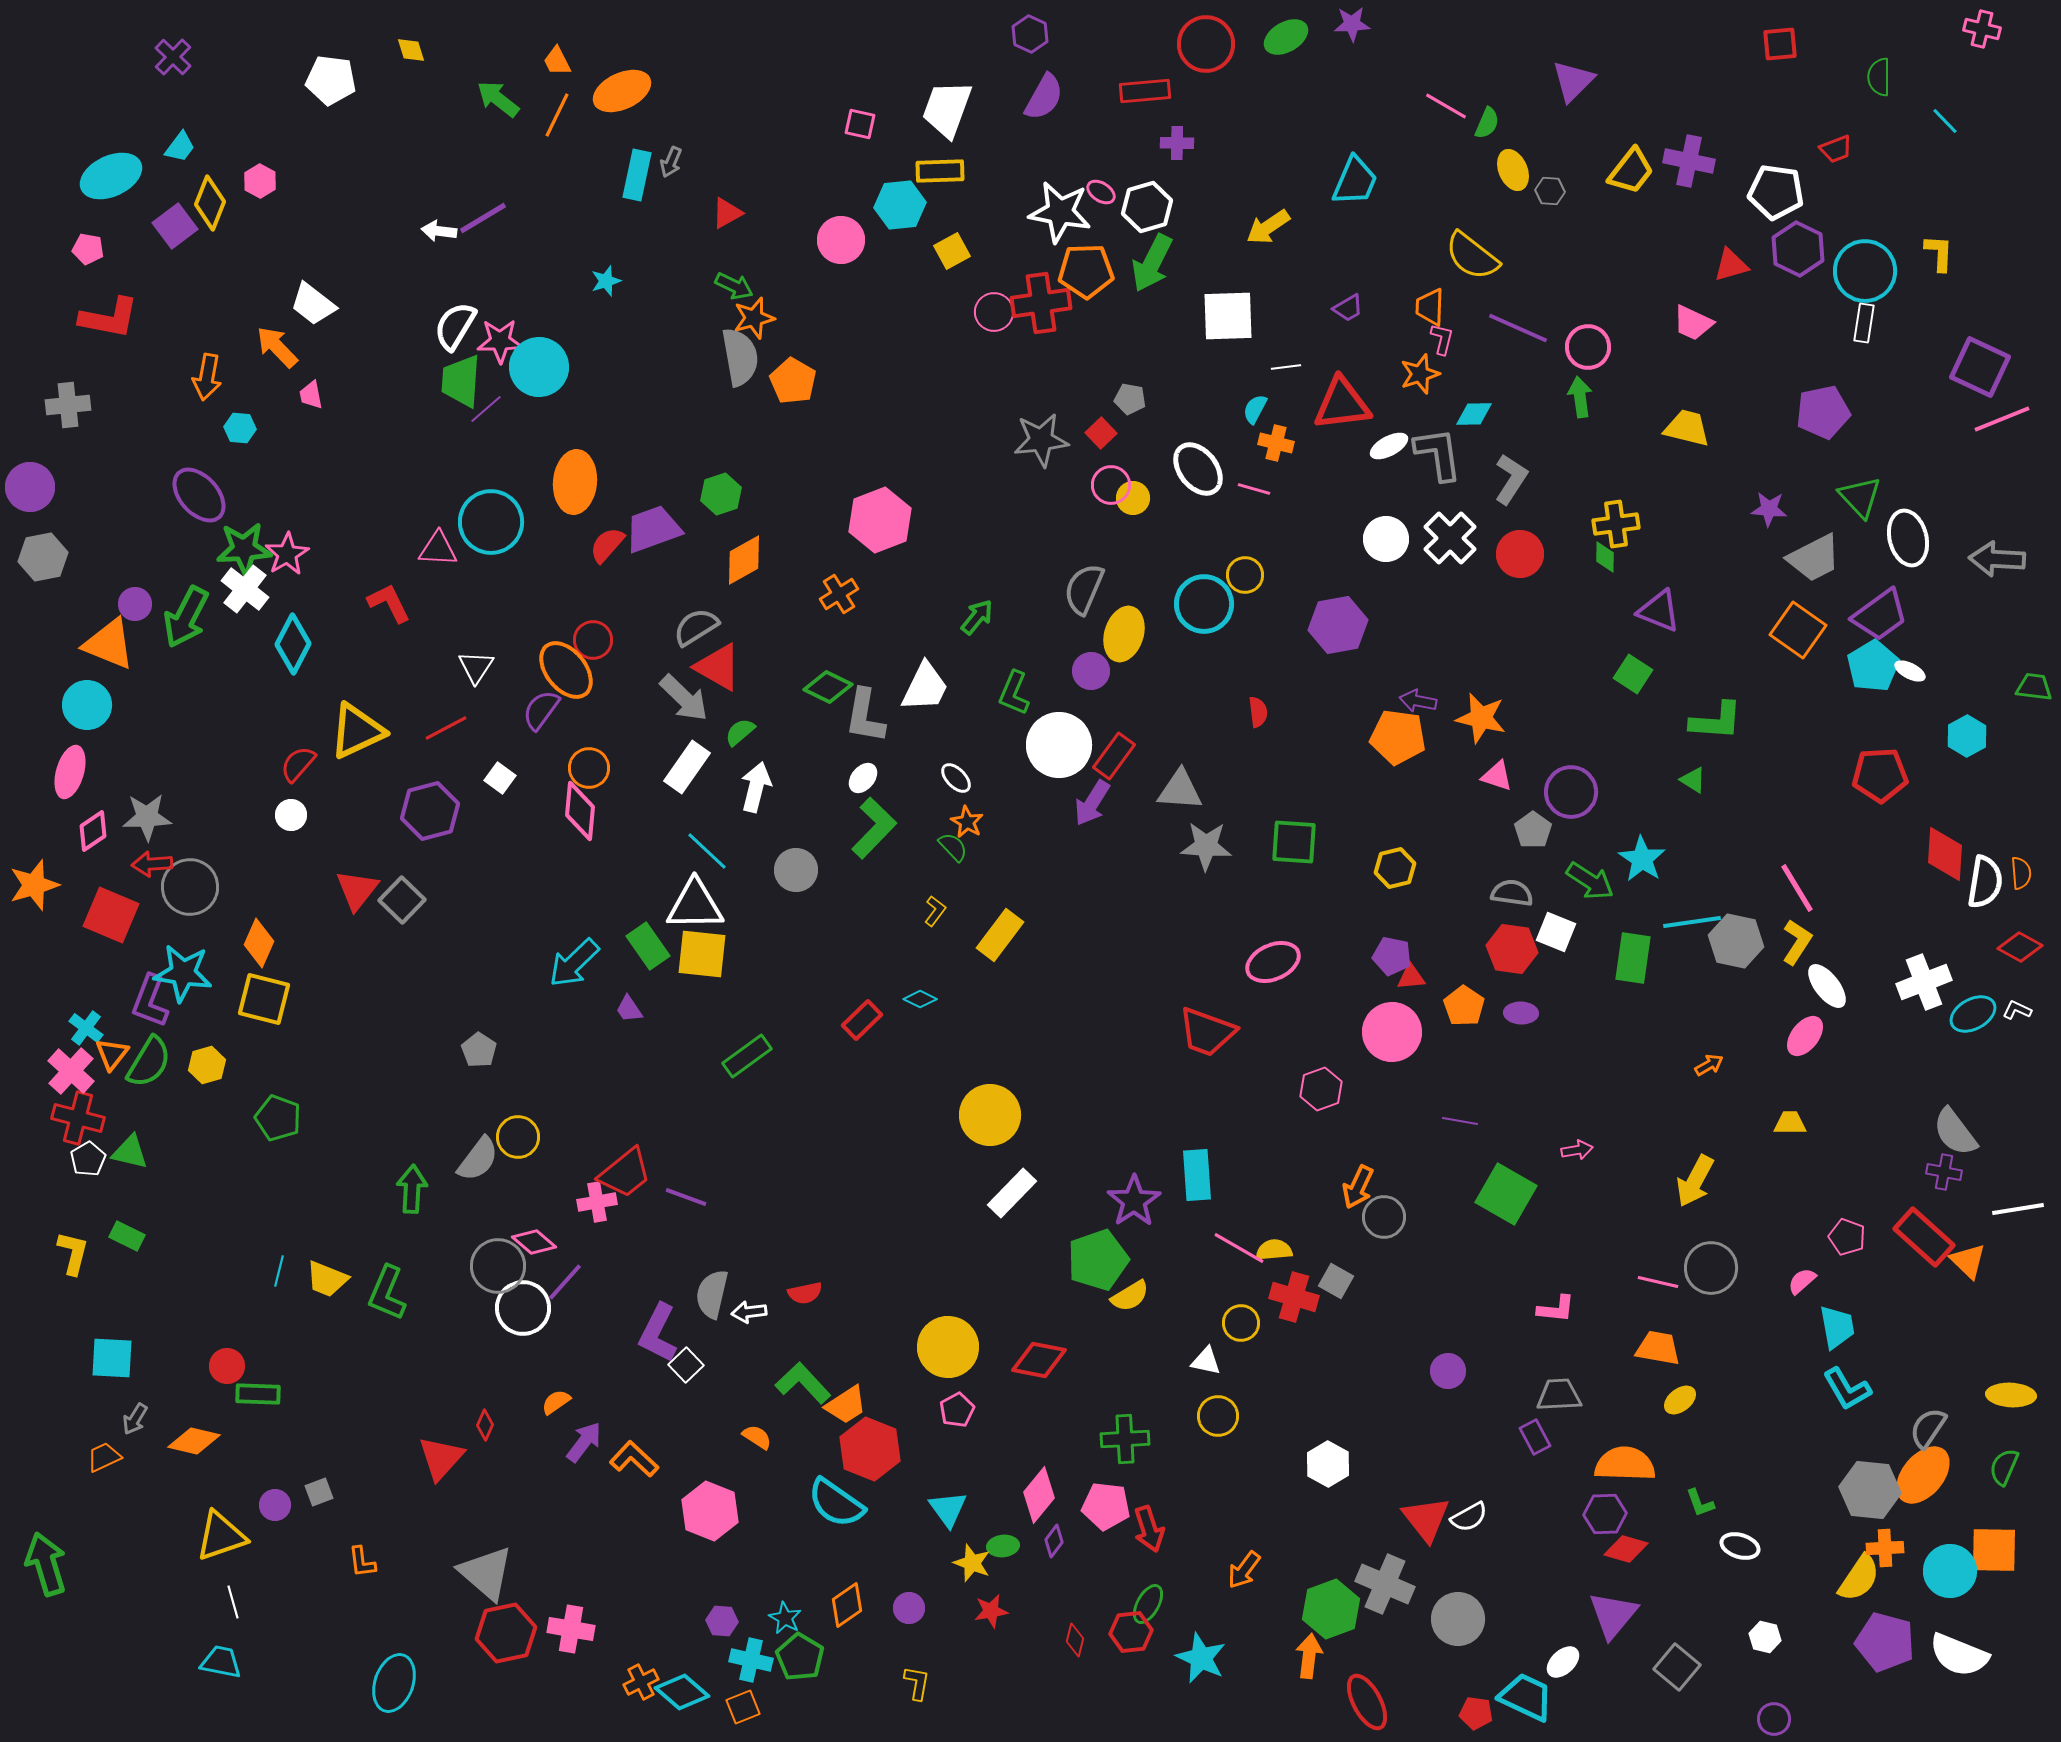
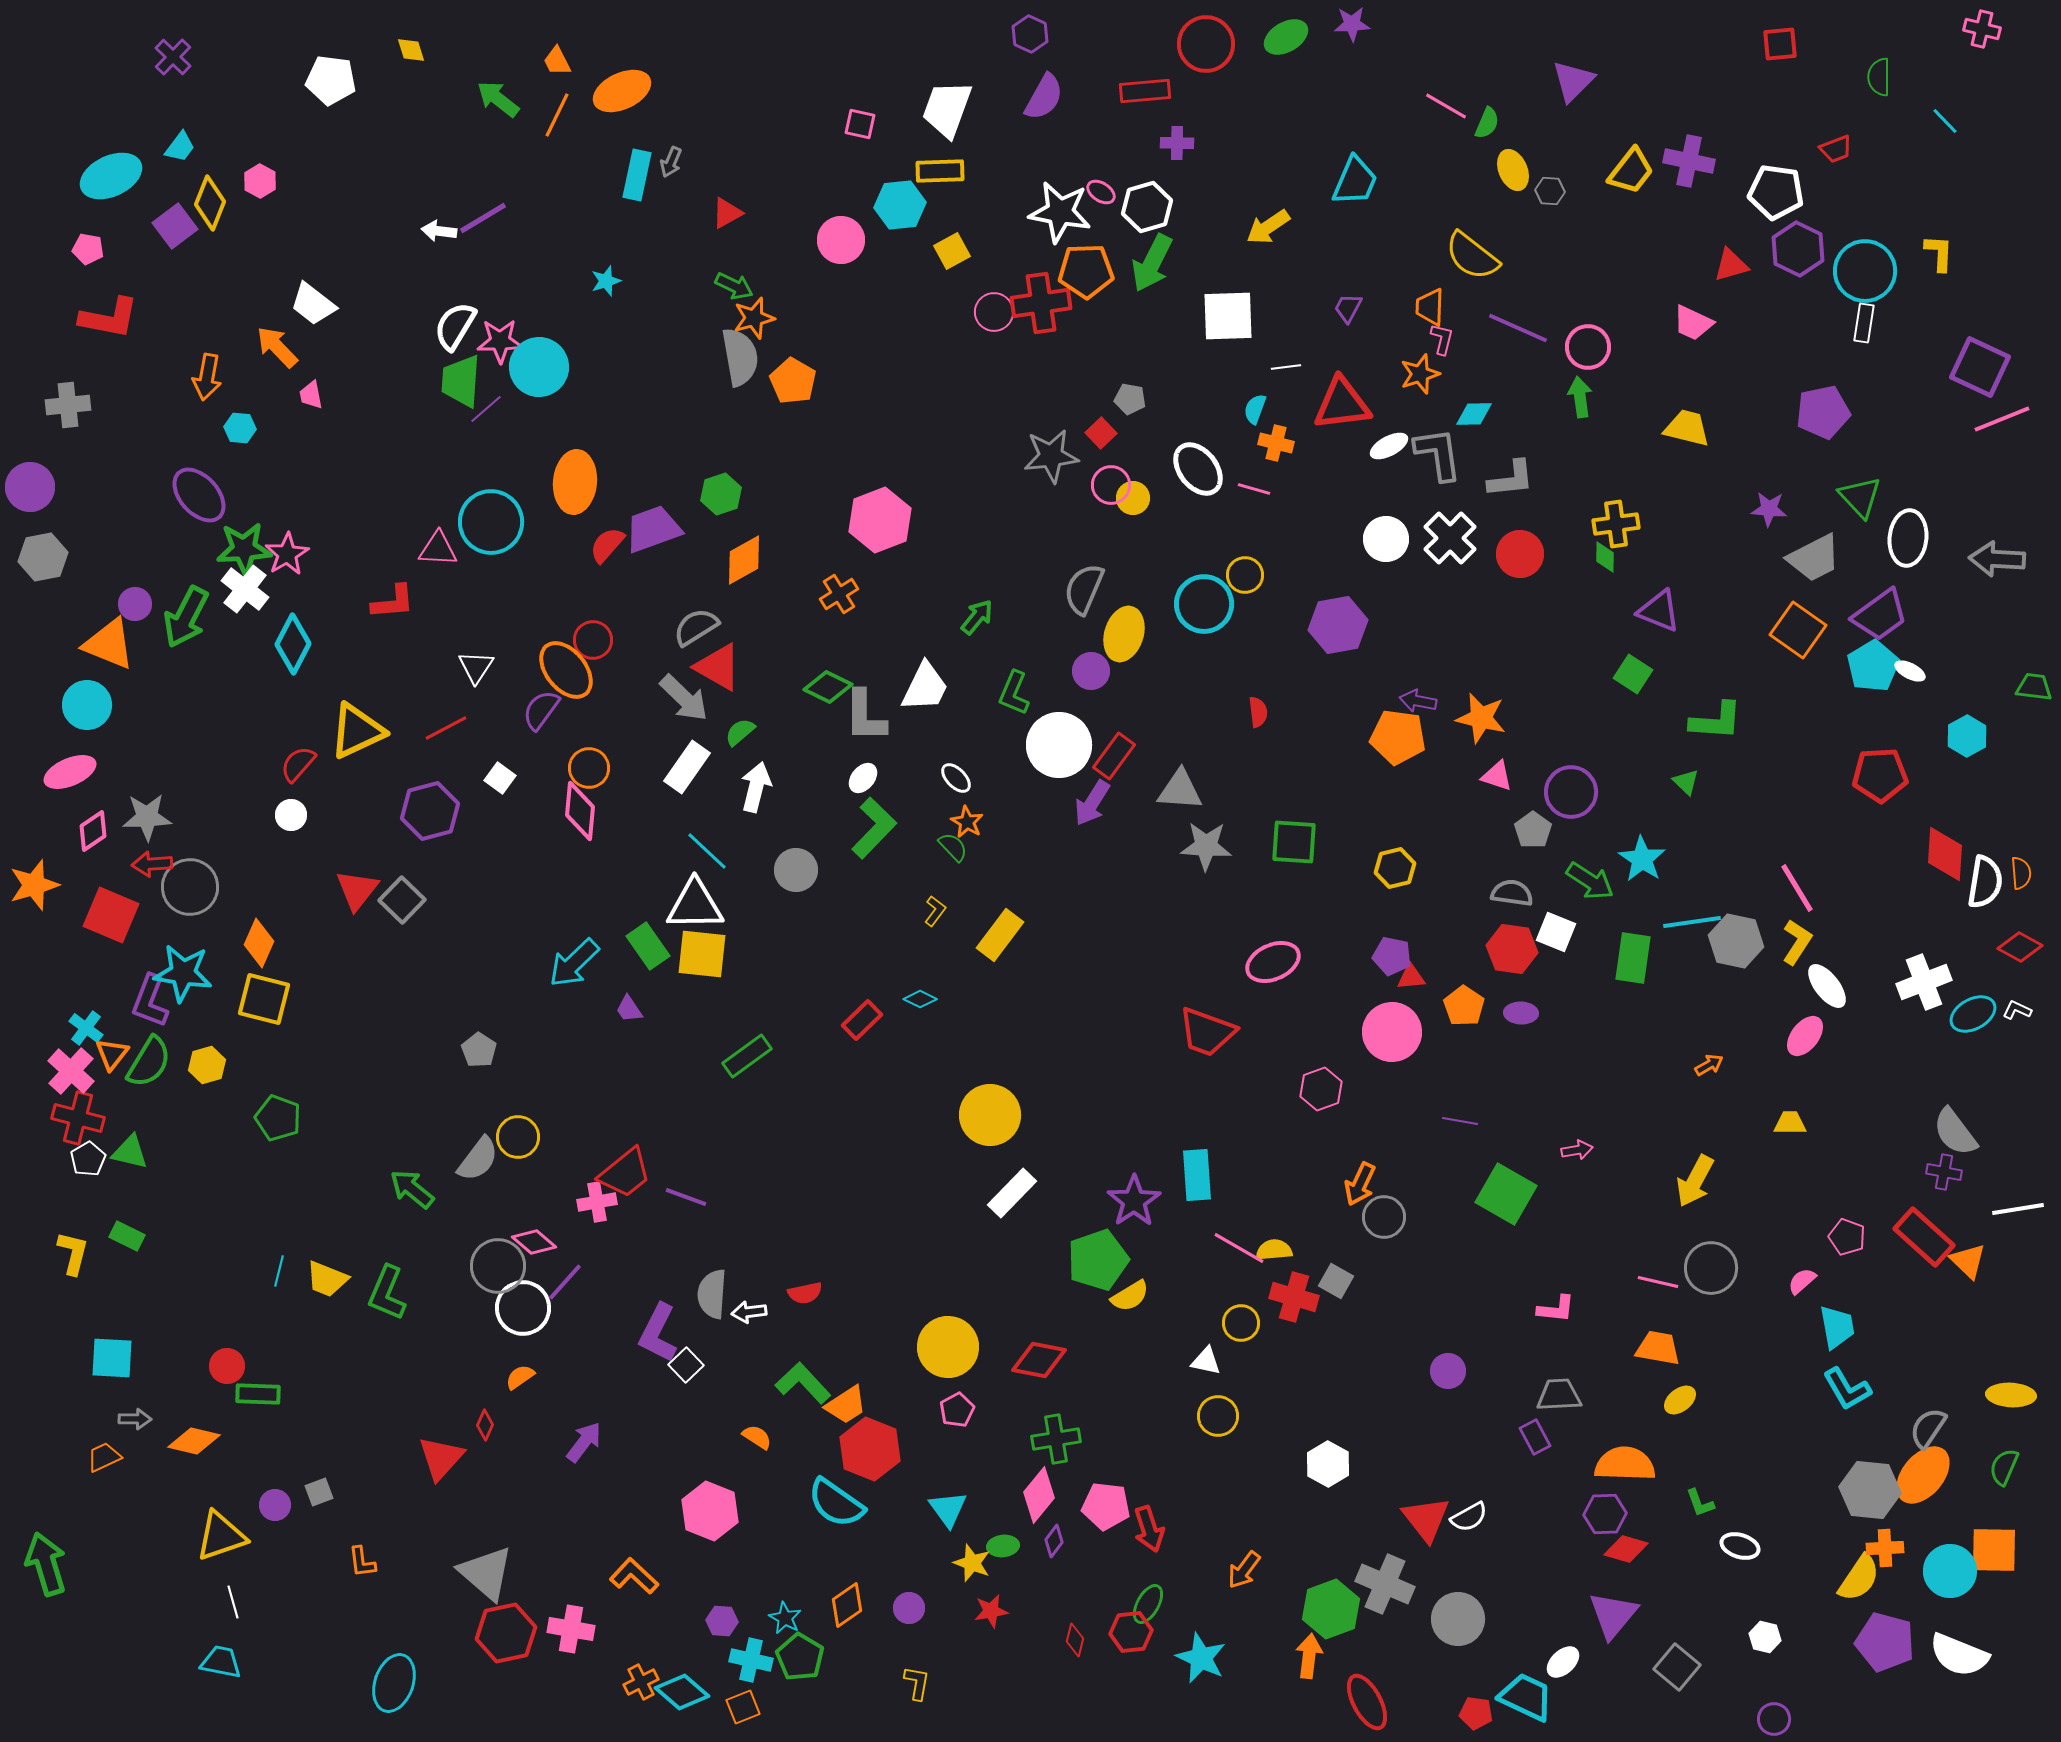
purple trapezoid at (1348, 308): rotated 148 degrees clockwise
cyan semicircle at (1255, 409): rotated 8 degrees counterclockwise
gray star at (1041, 440): moved 10 px right, 16 px down
gray L-shape at (1511, 479): rotated 51 degrees clockwise
white ellipse at (1908, 538): rotated 20 degrees clockwise
red L-shape at (389, 603): moved 4 px right, 1 px up; rotated 111 degrees clockwise
gray L-shape at (865, 716): rotated 10 degrees counterclockwise
pink ellipse at (70, 772): rotated 51 degrees clockwise
green triangle at (1693, 780): moved 7 px left, 2 px down; rotated 12 degrees clockwise
orange arrow at (1358, 1187): moved 2 px right, 3 px up
green arrow at (412, 1189): rotated 54 degrees counterclockwise
gray semicircle at (712, 1294): rotated 9 degrees counterclockwise
orange semicircle at (556, 1402): moved 36 px left, 25 px up
gray arrow at (135, 1419): rotated 120 degrees counterclockwise
green cross at (1125, 1439): moved 69 px left; rotated 6 degrees counterclockwise
orange L-shape at (634, 1459): moved 117 px down
